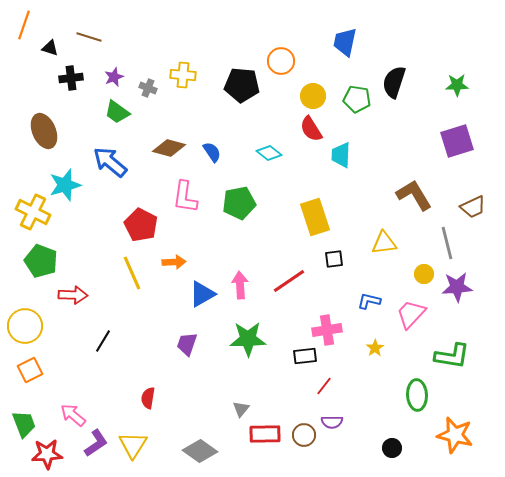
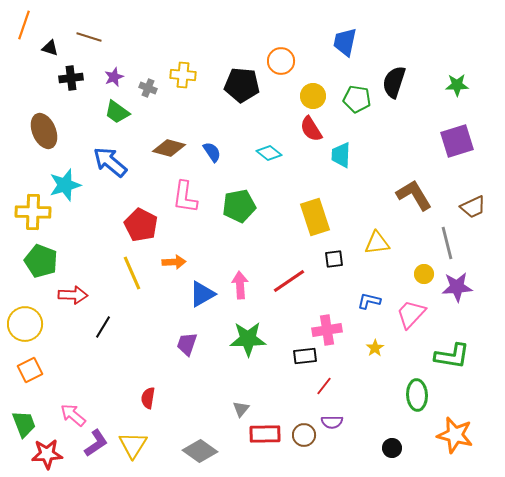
green pentagon at (239, 203): moved 3 px down
yellow cross at (33, 212): rotated 24 degrees counterclockwise
yellow triangle at (384, 243): moved 7 px left
yellow circle at (25, 326): moved 2 px up
black line at (103, 341): moved 14 px up
